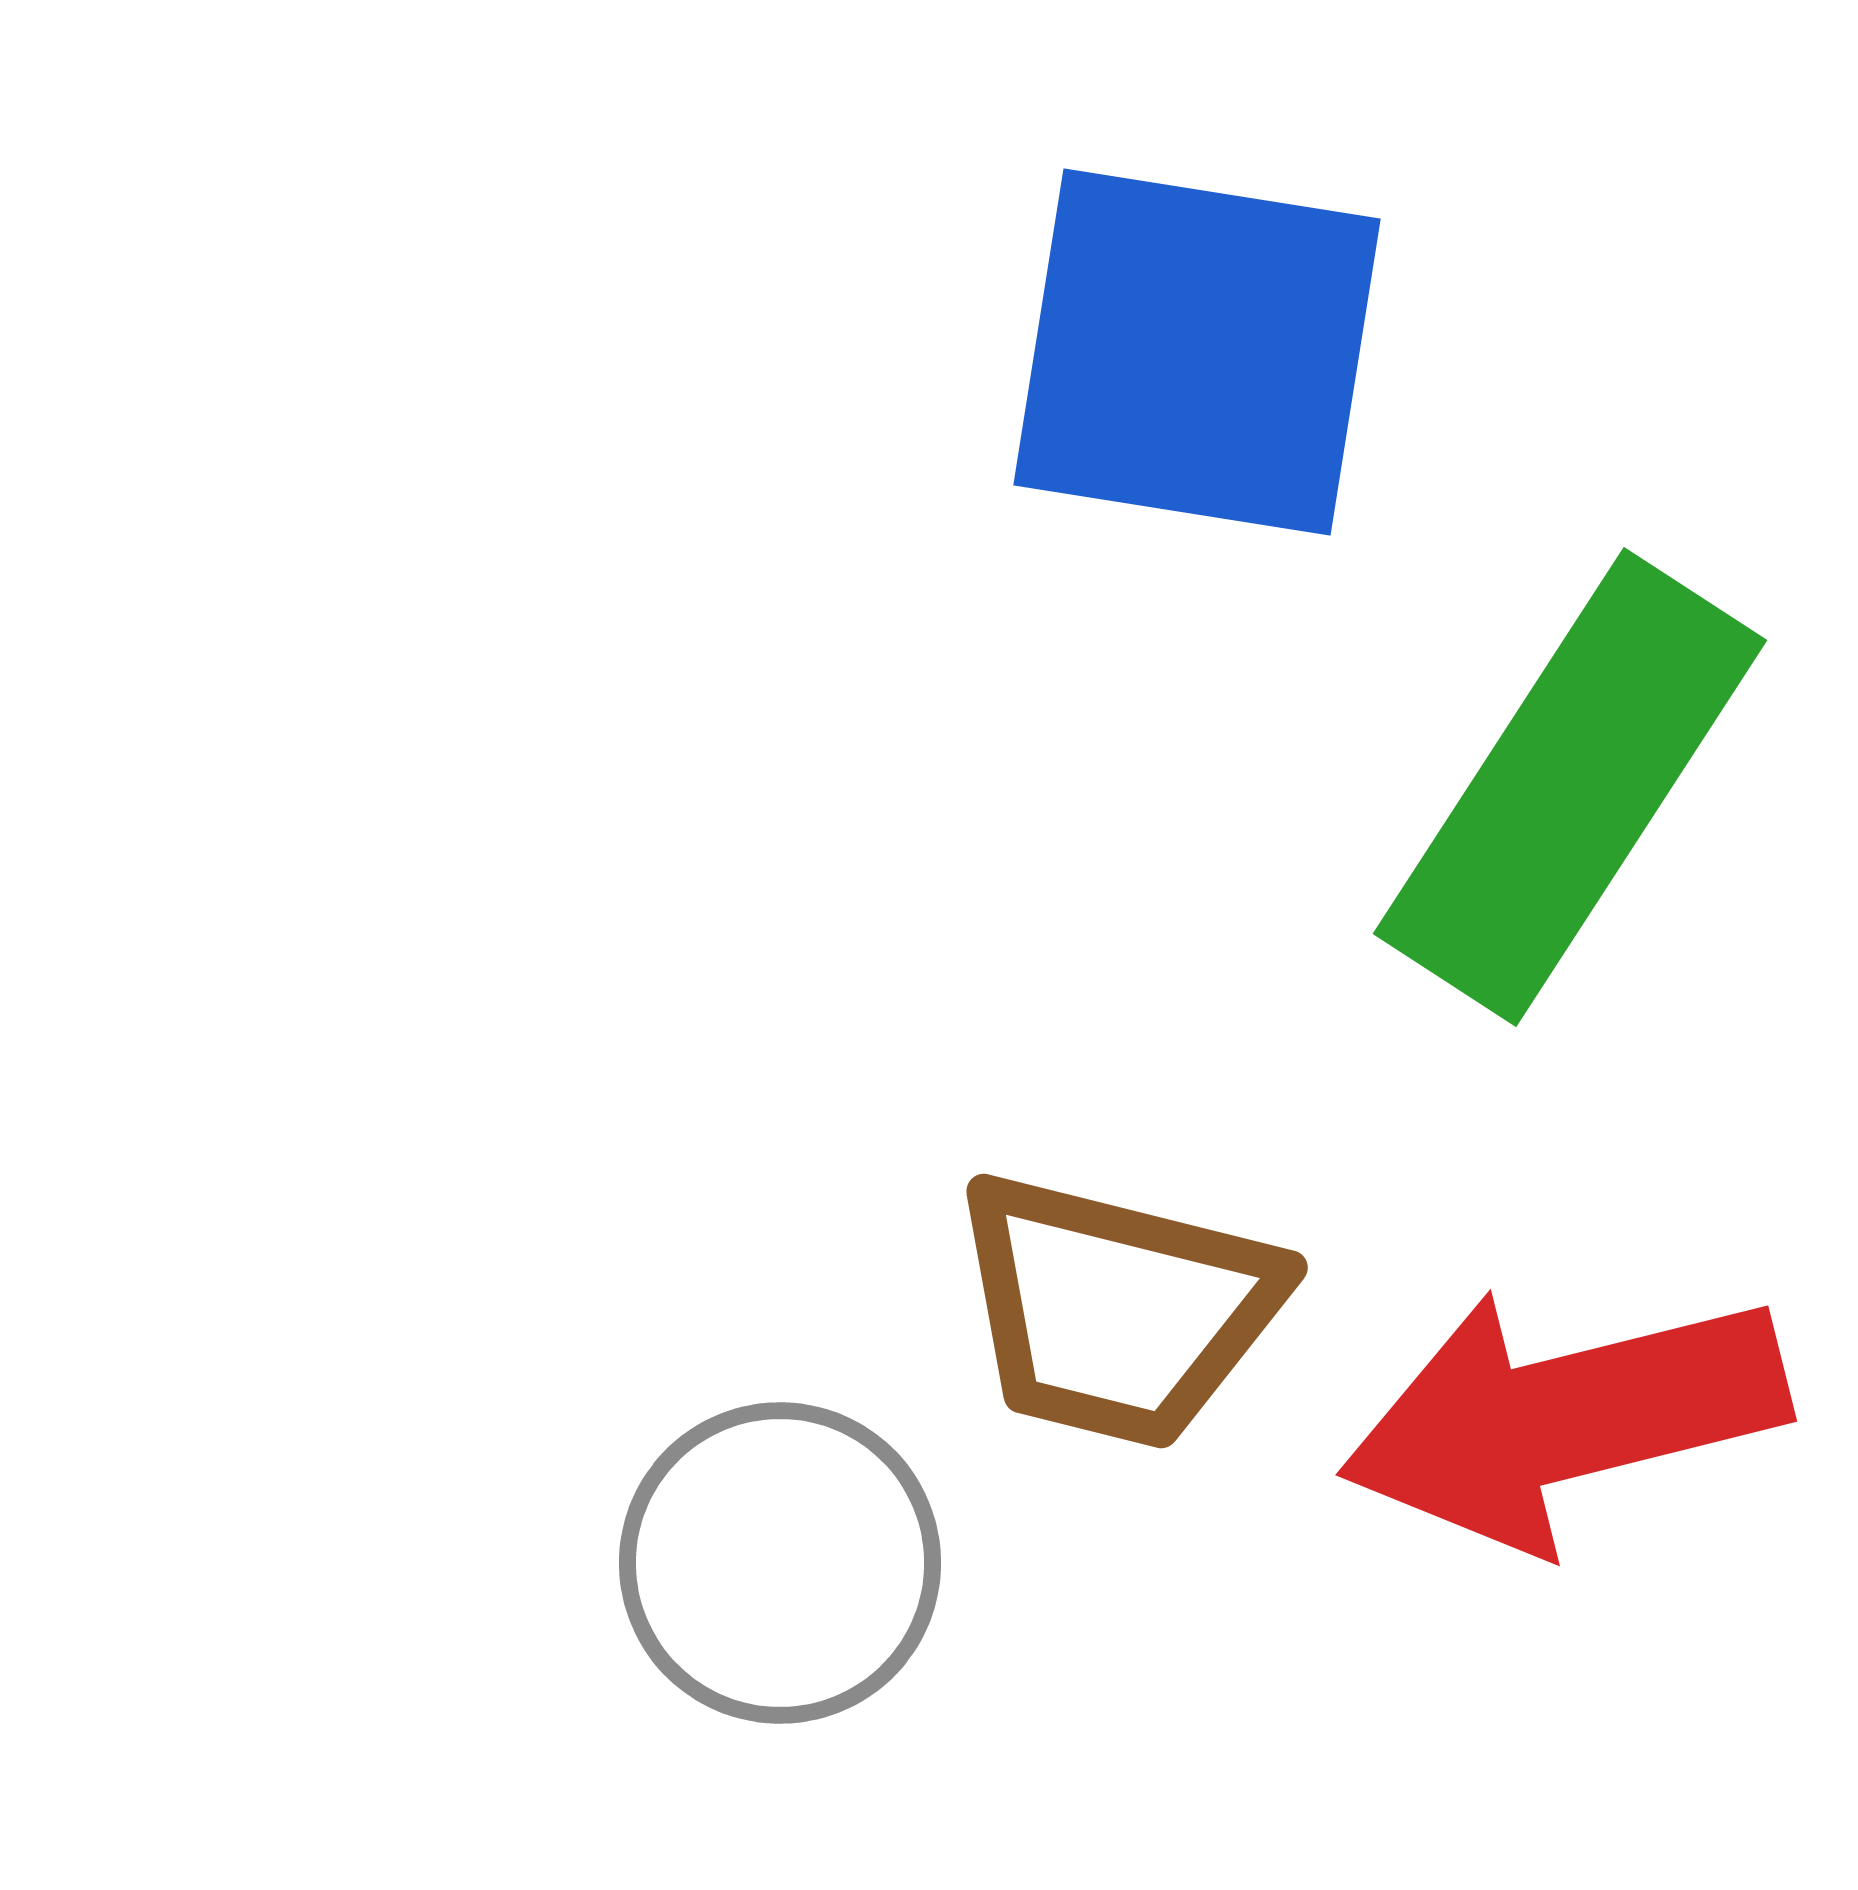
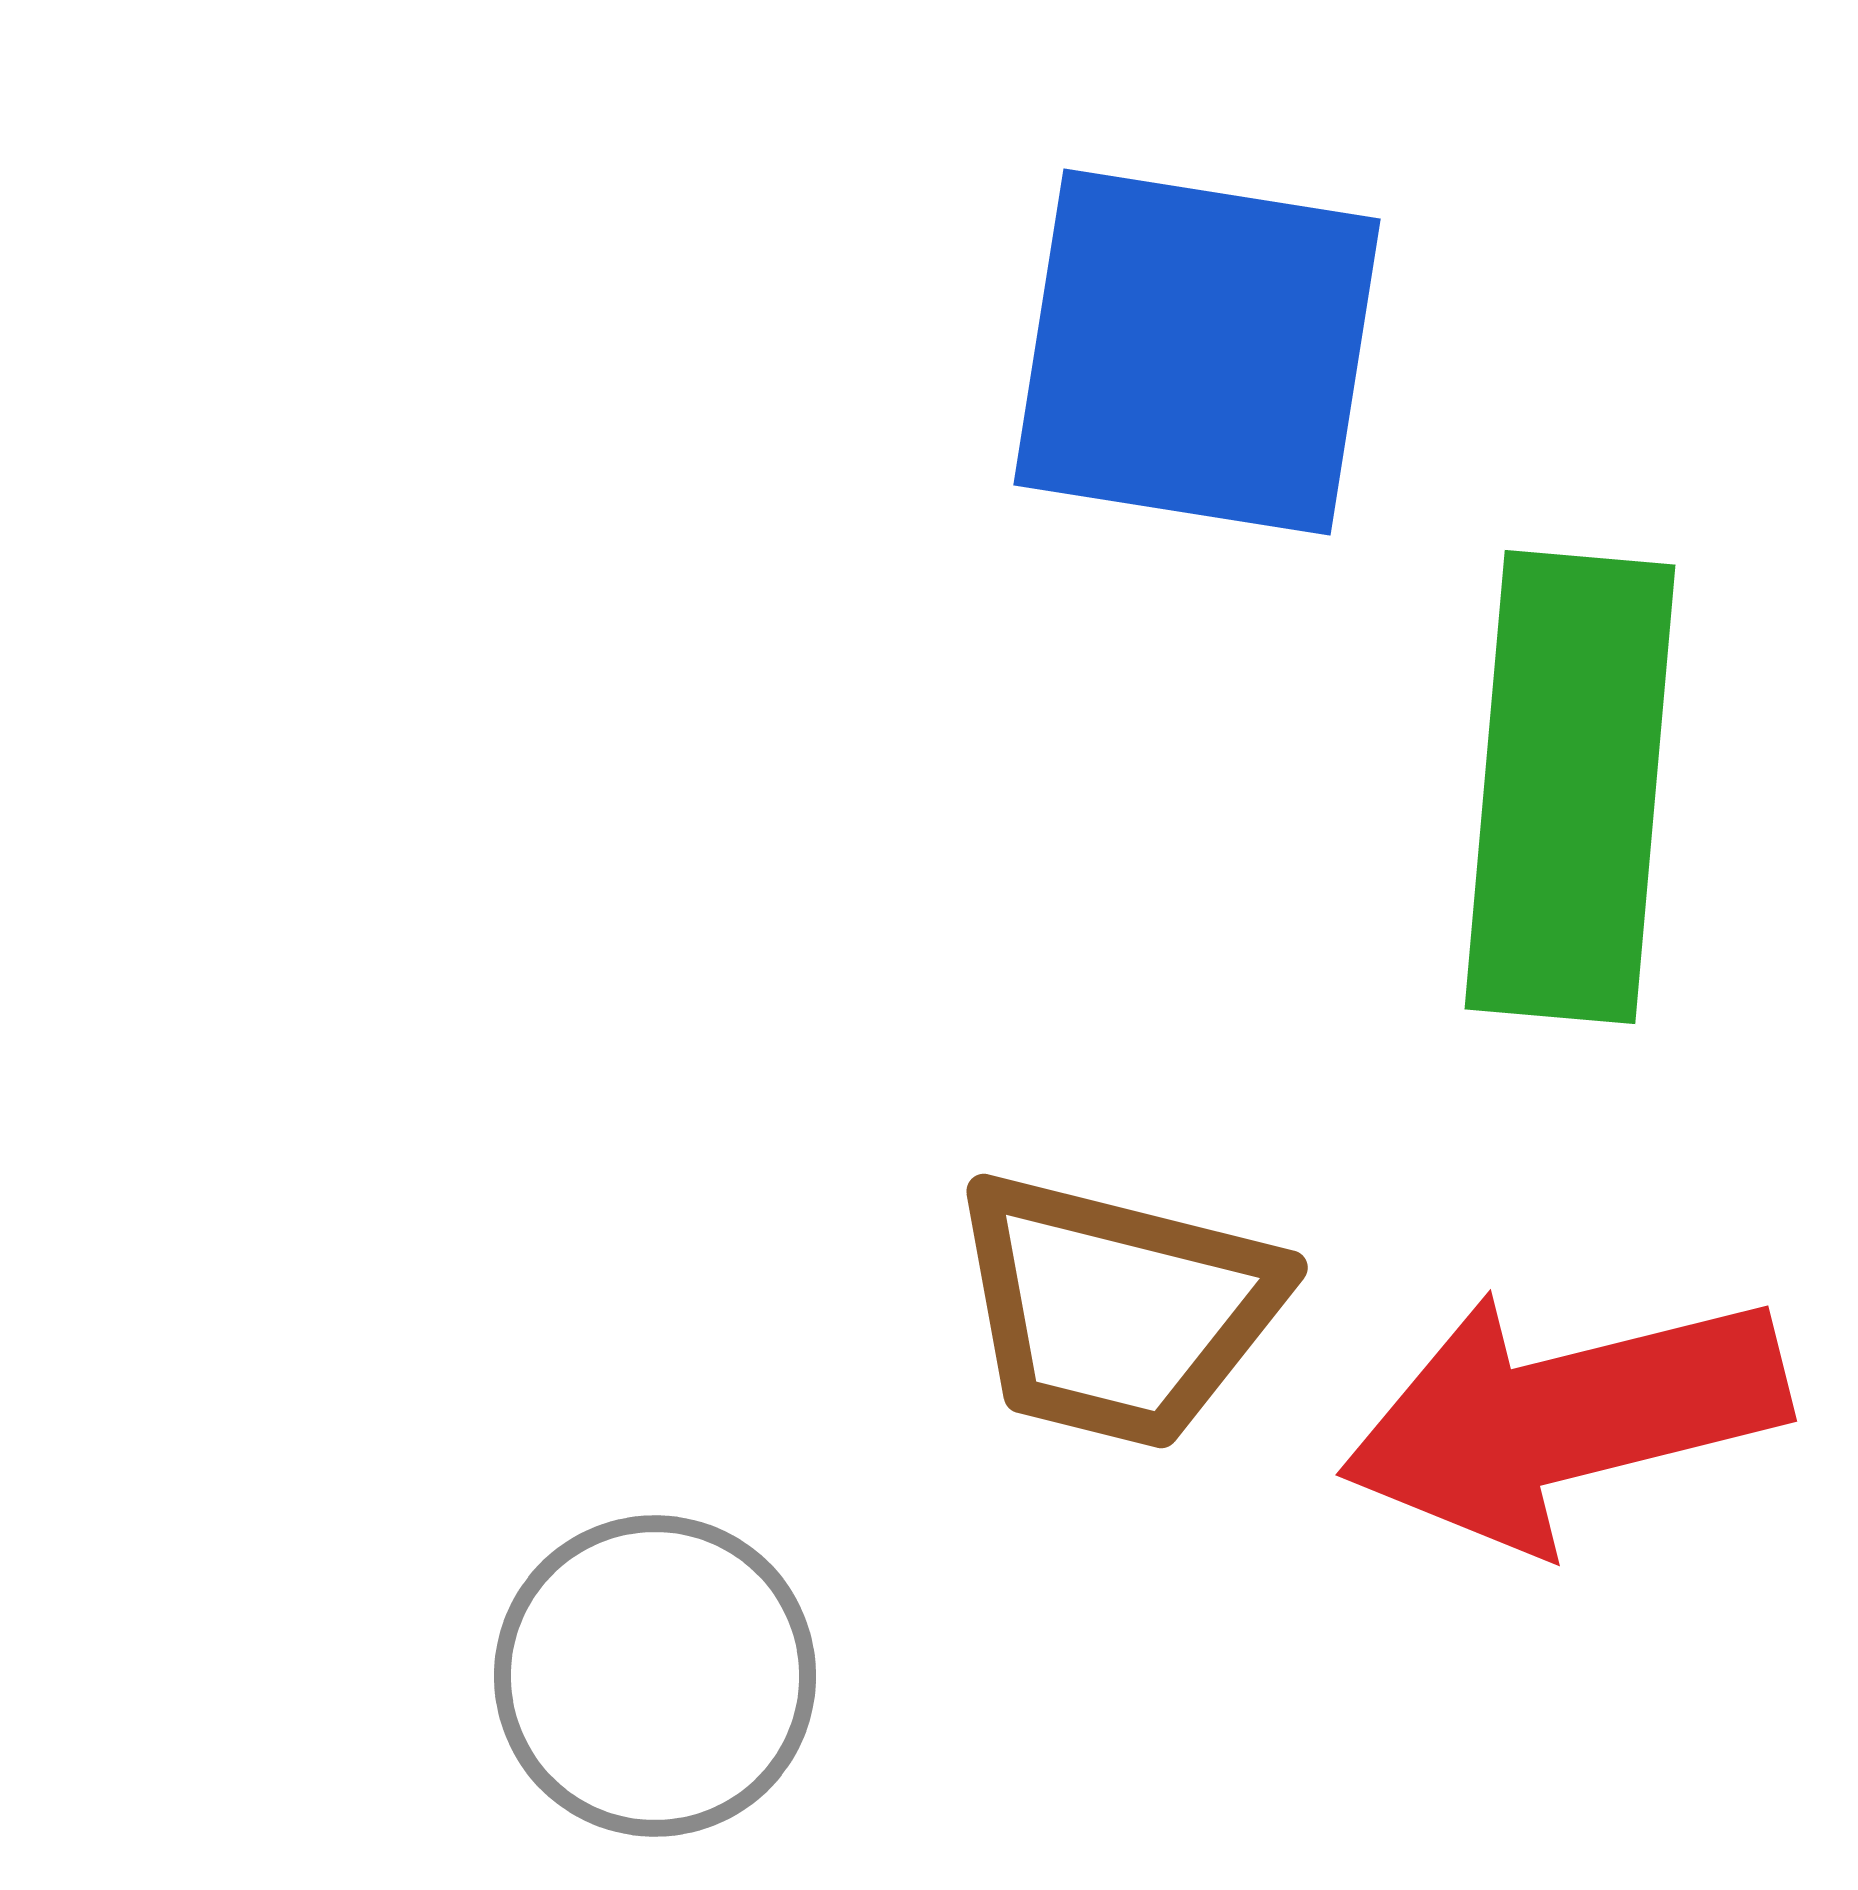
green rectangle: rotated 28 degrees counterclockwise
gray circle: moved 125 px left, 113 px down
